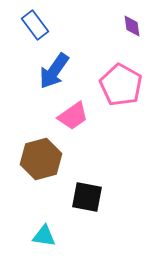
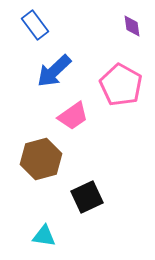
blue arrow: rotated 12 degrees clockwise
black square: rotated 36 degrees counterclockwise
